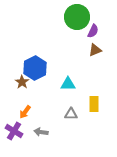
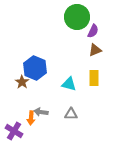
blue hexagon: rotated 10 degrees counterclockwise
cyan triangle: moved 1 px right; rotated 14 degrees clockwise
yellow rectangle: moved 26 px up
orange arrow: moved 6 px right, 6 px down; rotated 32 degrees counterclockwise
gray arrow: moved 20 px up
